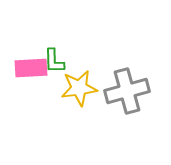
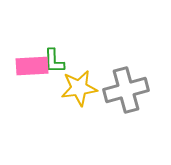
pink rectangle: moved 1 px right, 2 px up
gray cross: moved 1 px left, 1 px up
